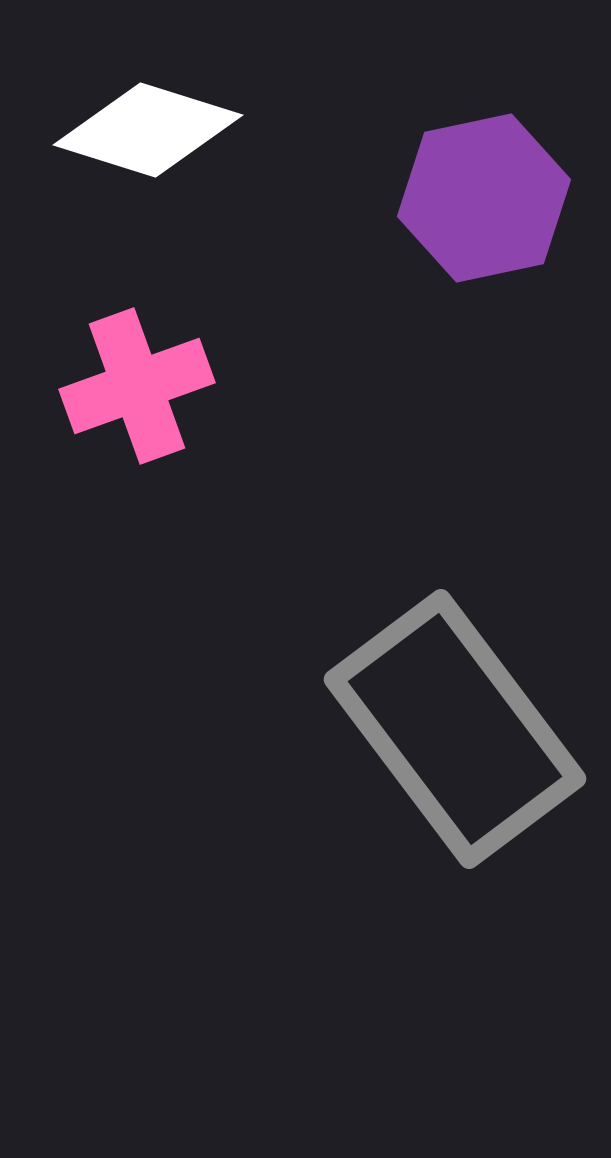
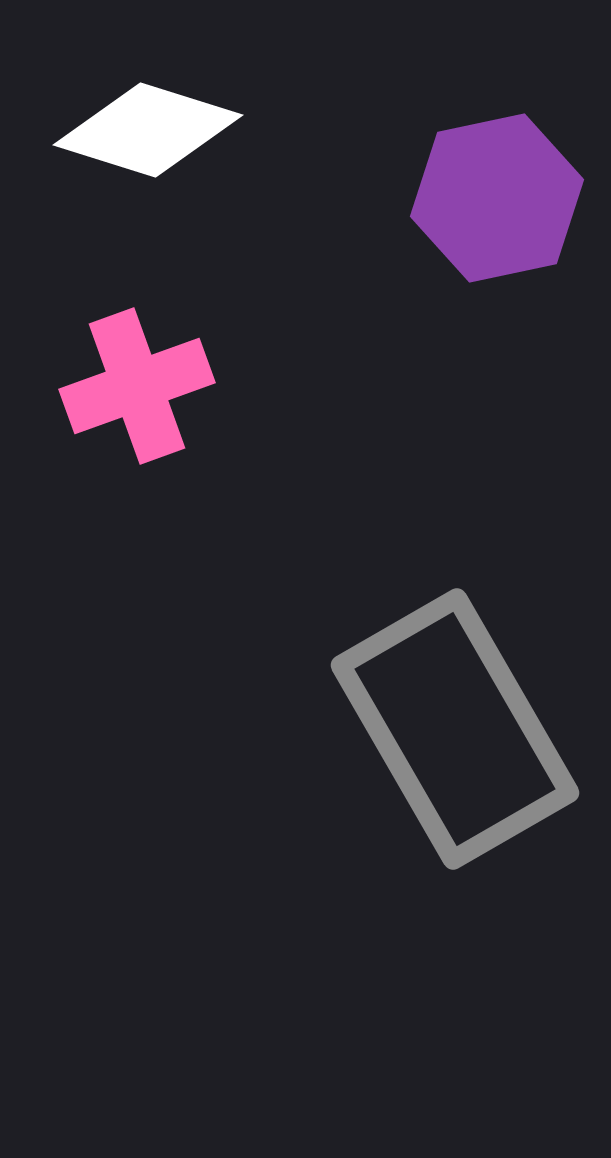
purple hexagon: moved 13 px right
gray rectangle: rotated 7 degrees clockwise
